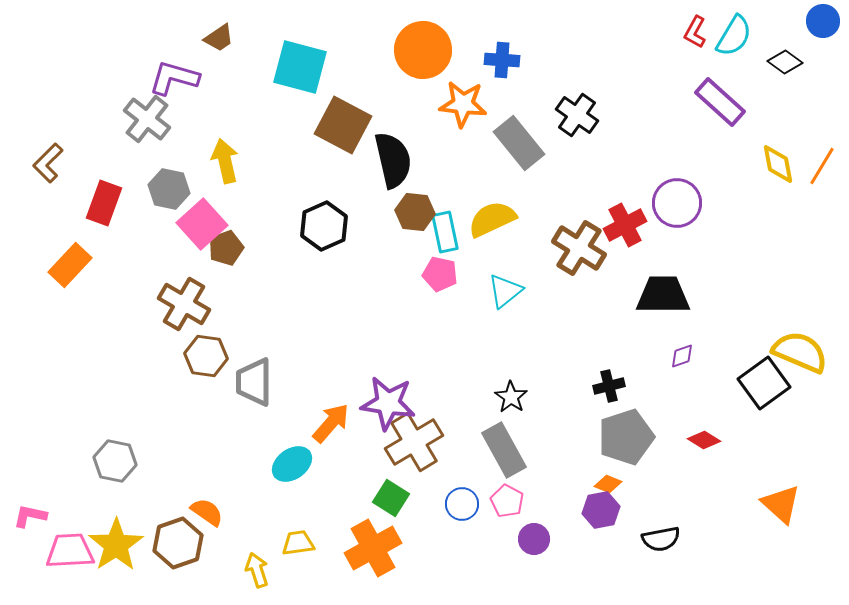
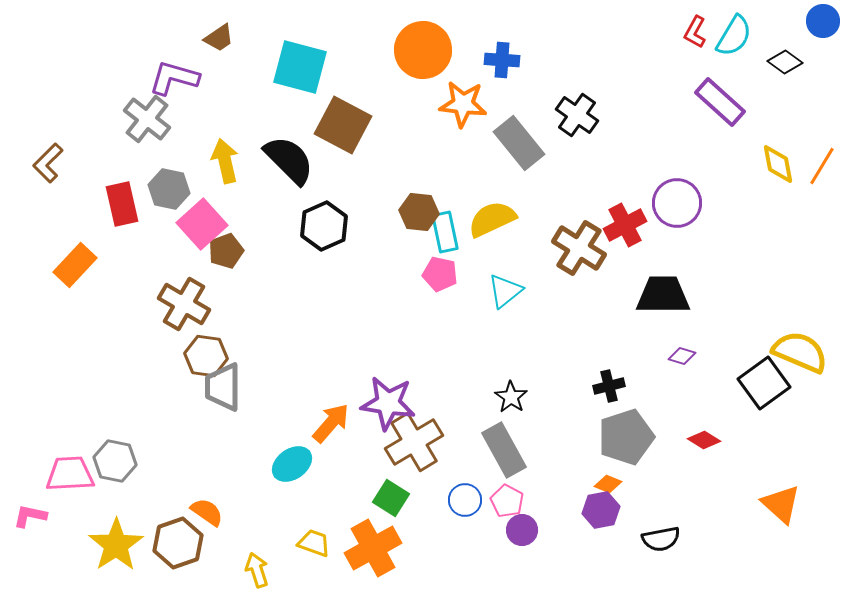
black semicircle at (393, 160): moved 104 px left; rotated 32 degrees counterclockwise
red rectangle at (104, 203): moved 18 px right, 1 px down; rotated 33 degrees counterclockwise
brown hexagon at (415, 212): moved 4 px right
brown pentagon at (226, 248): moved 3 px down
orange rectangle at (70, 265): moved 5 px right
purple diamond at (682, 356): rotated 36 degrees clockwise
gray trapezoid at (254, 382): moved 31 px left, 5 px down
blue circle at (462, 504): moved 3 px right, 4 px up
purple circle at (534, 539): moved 12 px left, 9 px up
yellow trapezoid at (298, 543): moved 16 px right; rotated 28 degrees clockwise
pink trapezoid at (70, 551): moved 77 px up
